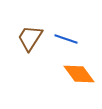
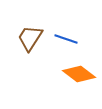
orange diamond: rotated 16 degrees counterclockwise
